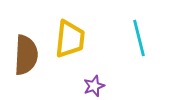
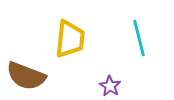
brown semicircle: moved 21 px down; rotated 108 degrees clockwise
purple star: moved 16 px right; rotated 20 degrees counterclockwise
